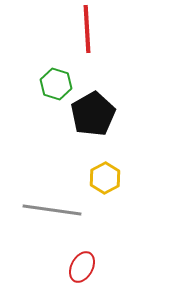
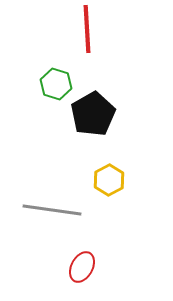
yellow hexagon: moved 4 px right, 2 px down
